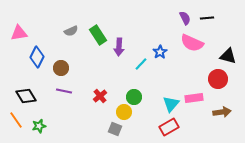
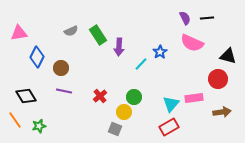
orange line: moved 1 px left
